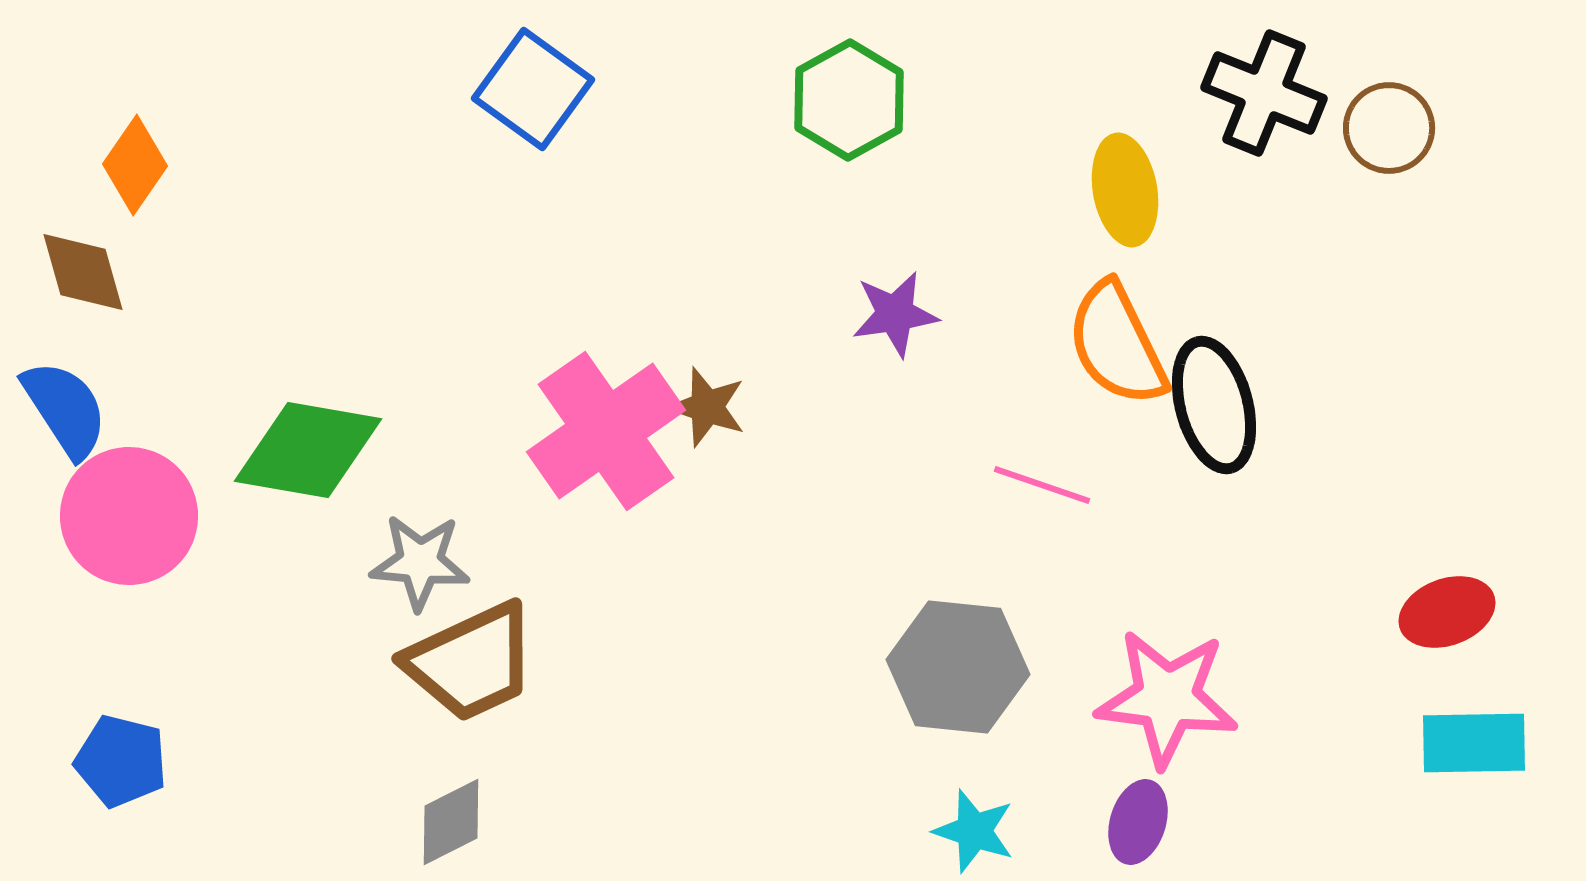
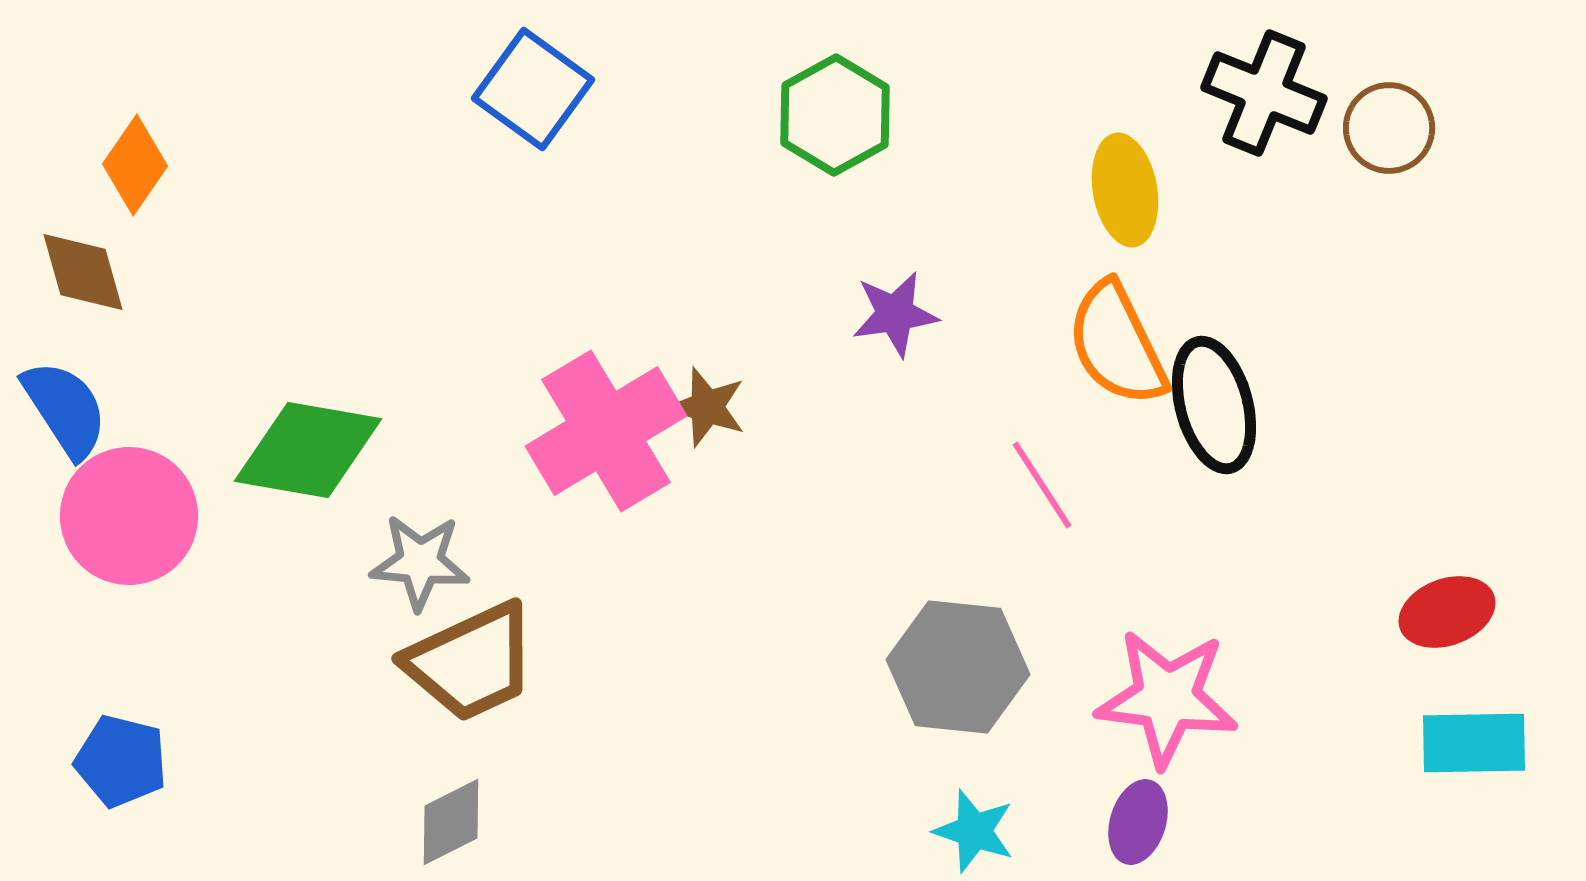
green hexagon: moved 14 px left, 15 px down
pink cross: rotated 4 degrees clockwise
pink line: rotated 38 degrees clockwise
